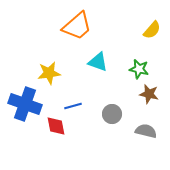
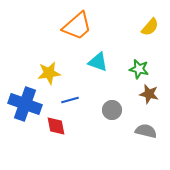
yellow semicircle: moved 2 px left, 3 px up
blue line: moved 3 px left, 6 px up
gray circle: moved 4 px up
